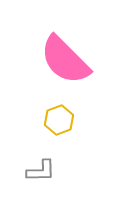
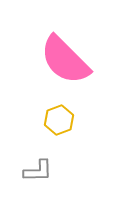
gray L-shape: moved 3 px left
